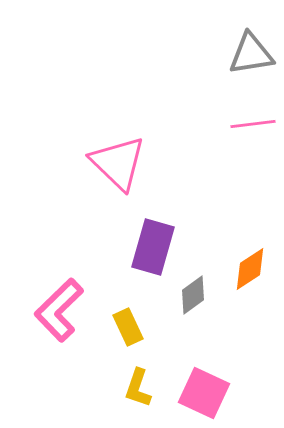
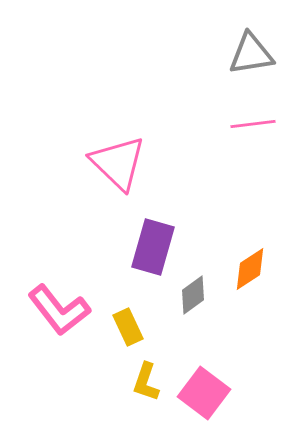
pink L-shape: rotated 84 degrees counterclockwise
yellow L-shape: moved 8 px right, 6 px up
pink square: rotated 12 degrees clockwise
